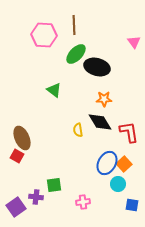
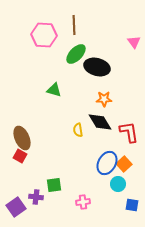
green triangle: rotated 21 degrees counterclockwise
red square: moved 3 px right
